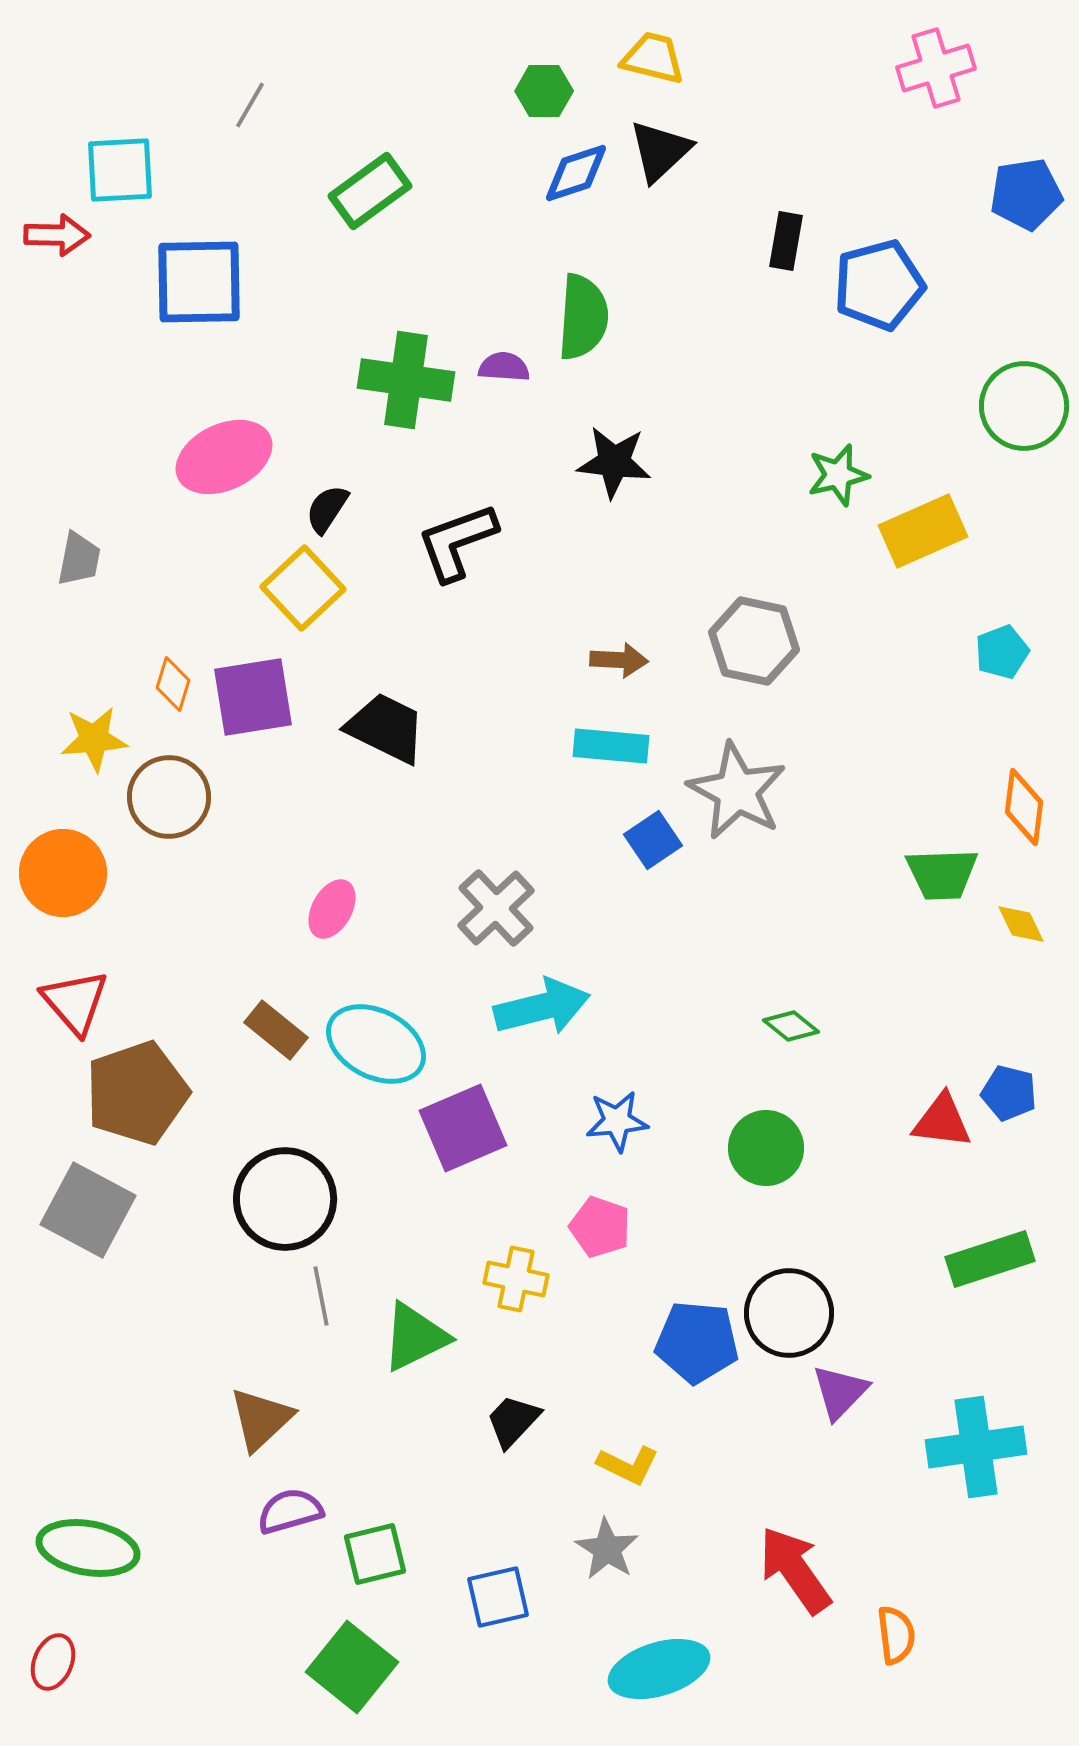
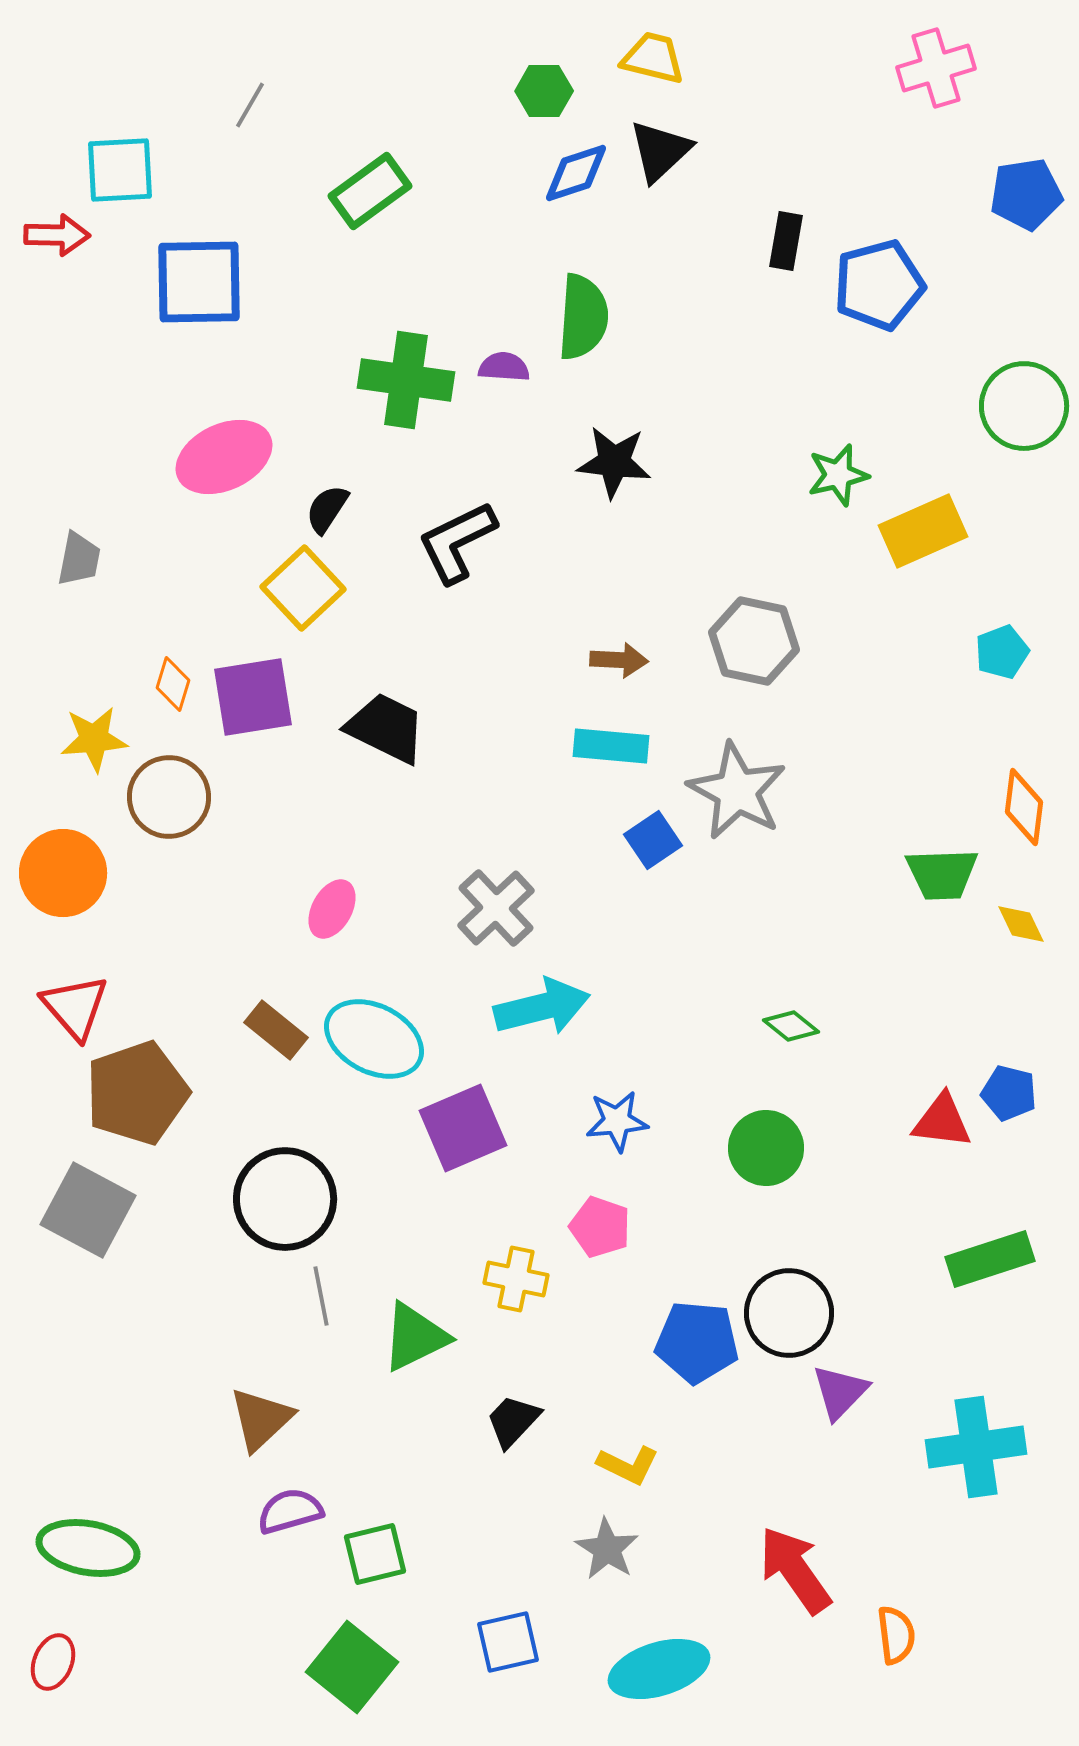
black L-shape at (457, 542): rotated 6 degrees counterclockwise
red triangle at (75, 1002): moved 5 px down
cyan ellipse at (376, 1044): moved 2 px left, 5 px up
blue square at (498, 1597): moved 10 px right, 45 px down
